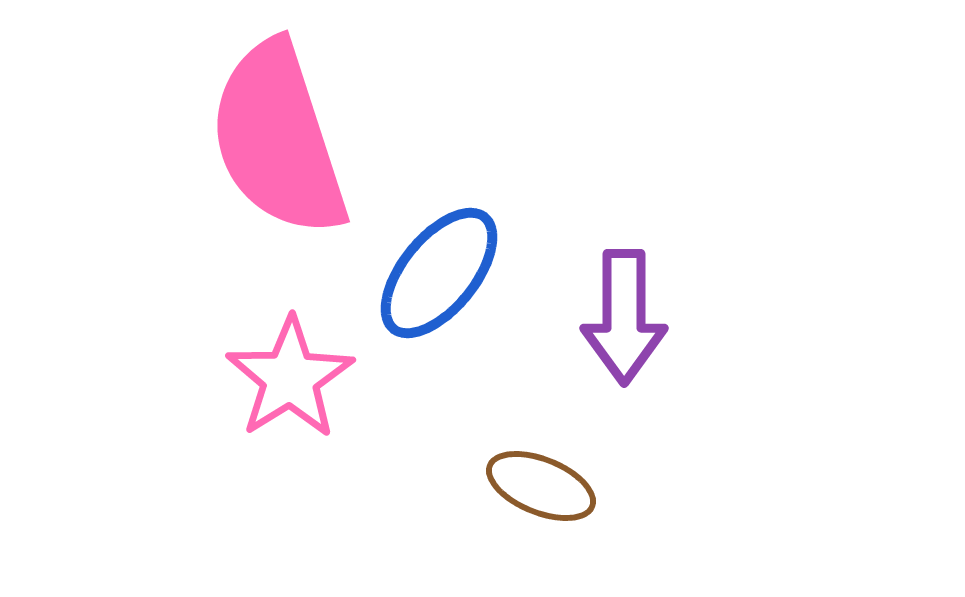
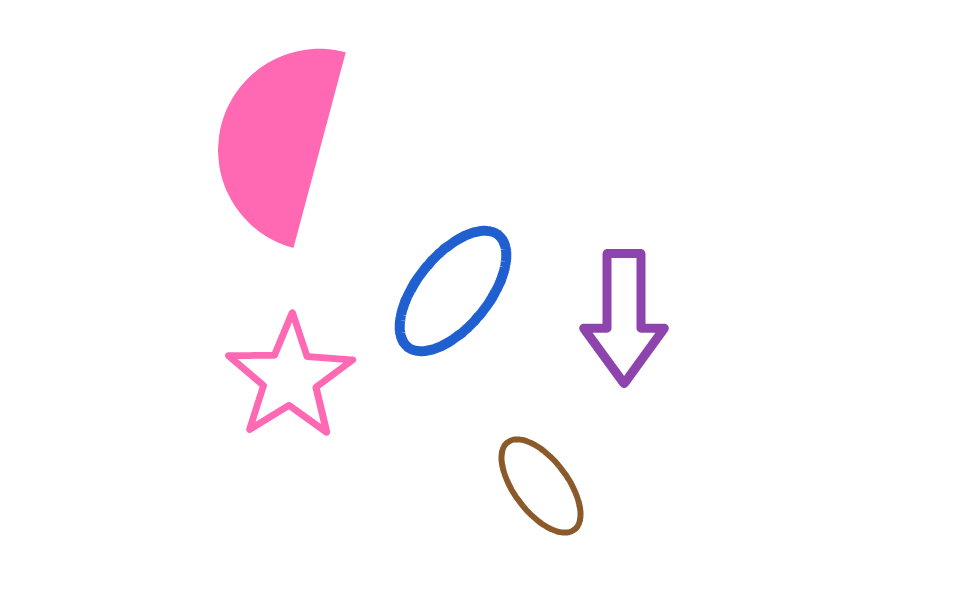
pink semicircle: rotated 33 degrees clockwise
blue ellipse: moved 14 px right, 18 px down
brown ellipse: rotated 31 degrees clockwise
